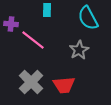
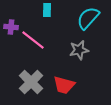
cyan semicircle: rotated 70 degrees clockwise
purple cross: moved 3 px down
gray star: rotated 18 degrees clockwise
red trapezoid: rotated 20 degrees clockwise
